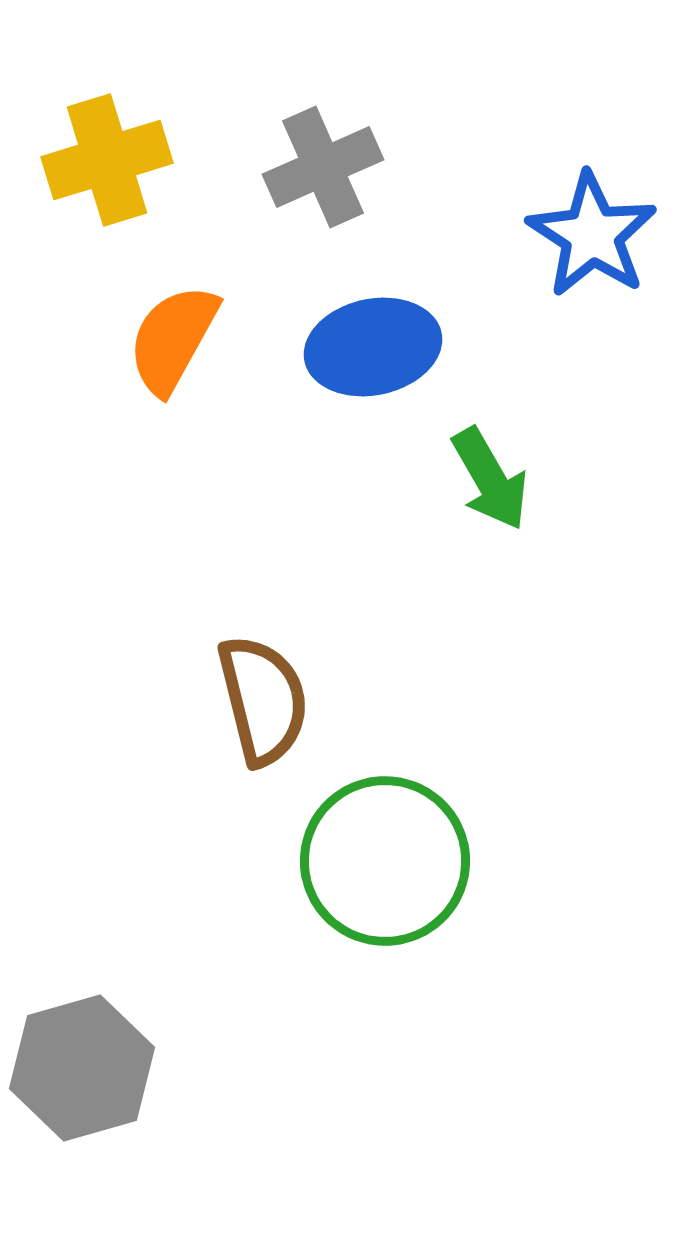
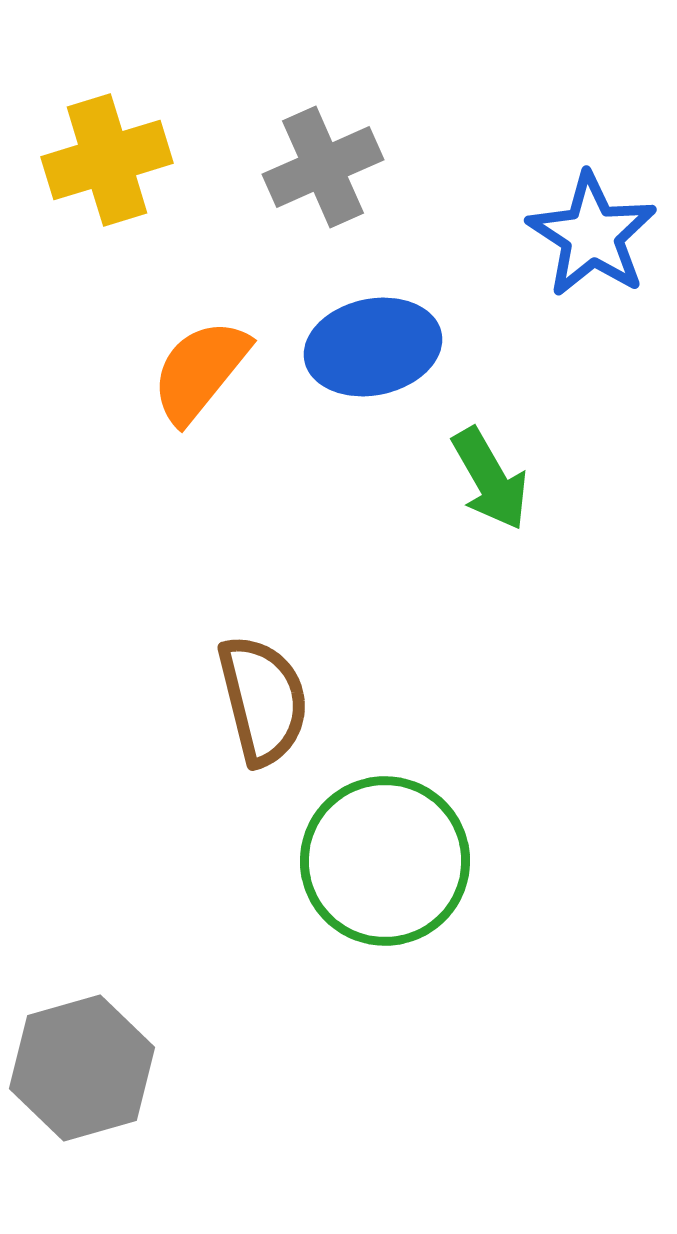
orange semicircle: moved 27 px right, 32 px down; rotated 10 degrees clockwise
